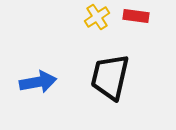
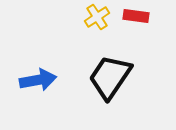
black trapezoid: rotated 21 degrees clockwise
blue arrow: moved 2 px up
